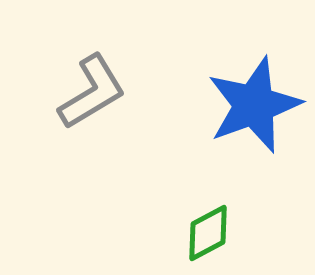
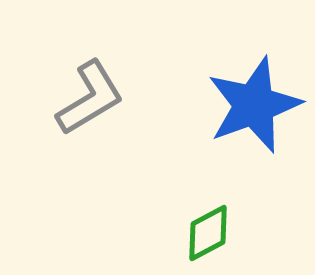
gray L-shape: moved 2 px left, 6 px down
